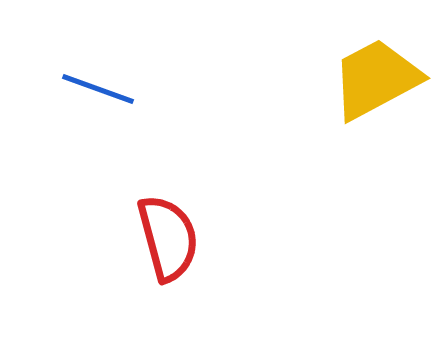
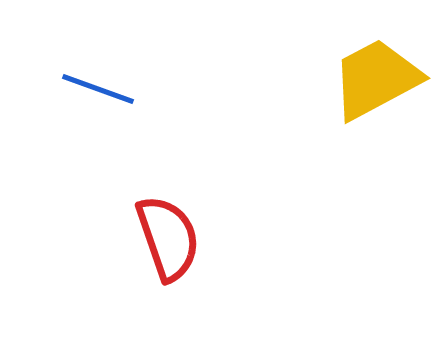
red semicircle: rotated 4 degrees counterclockwise
